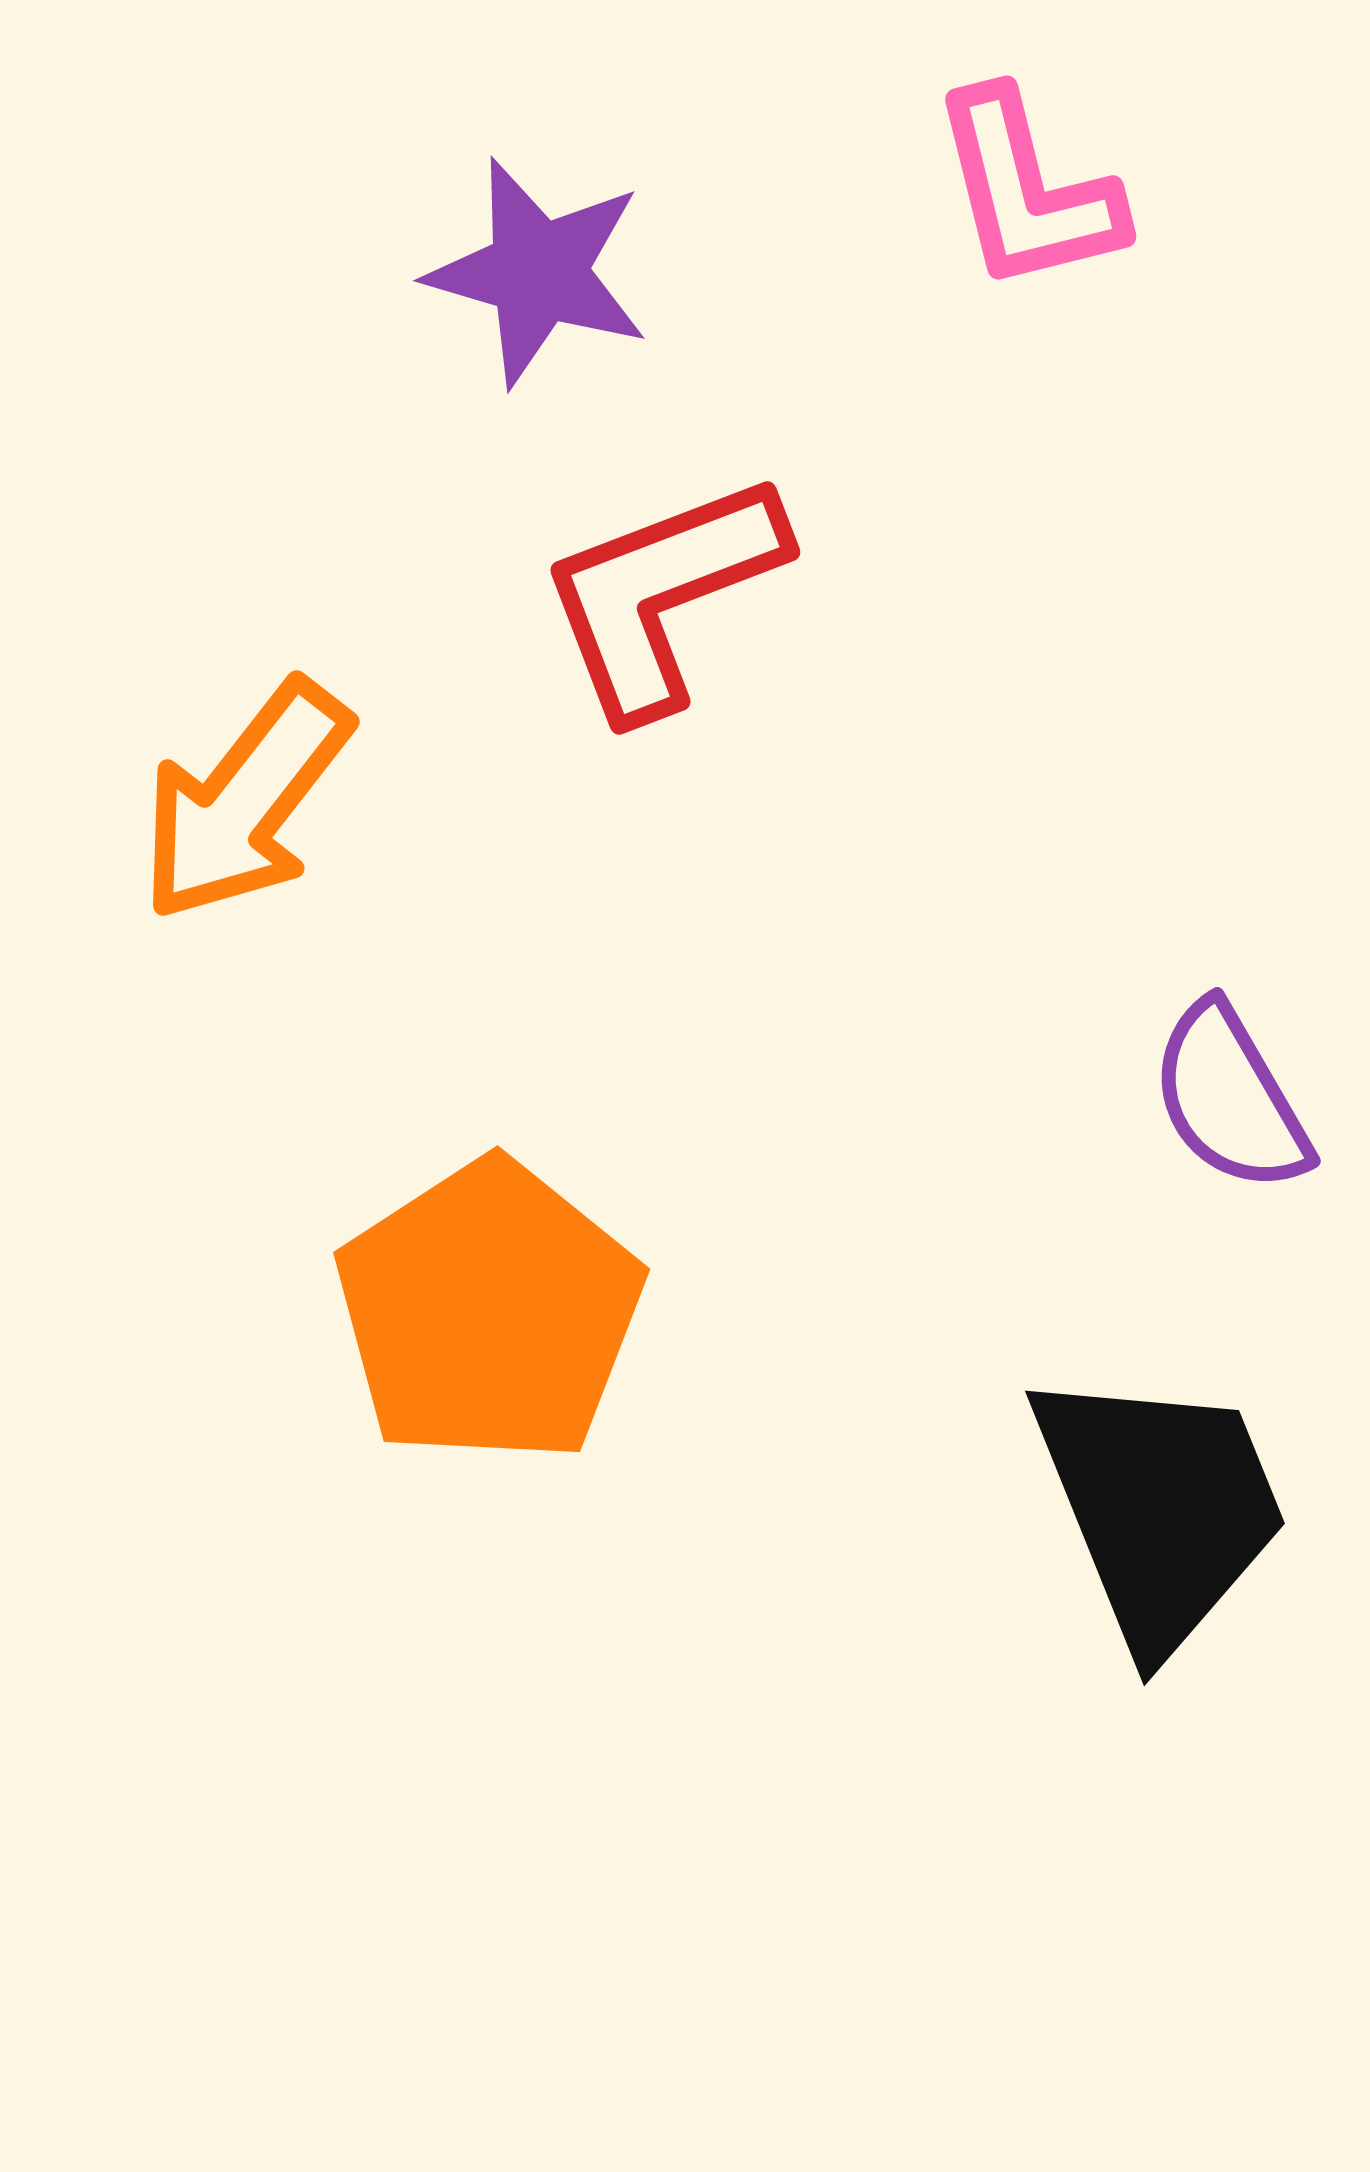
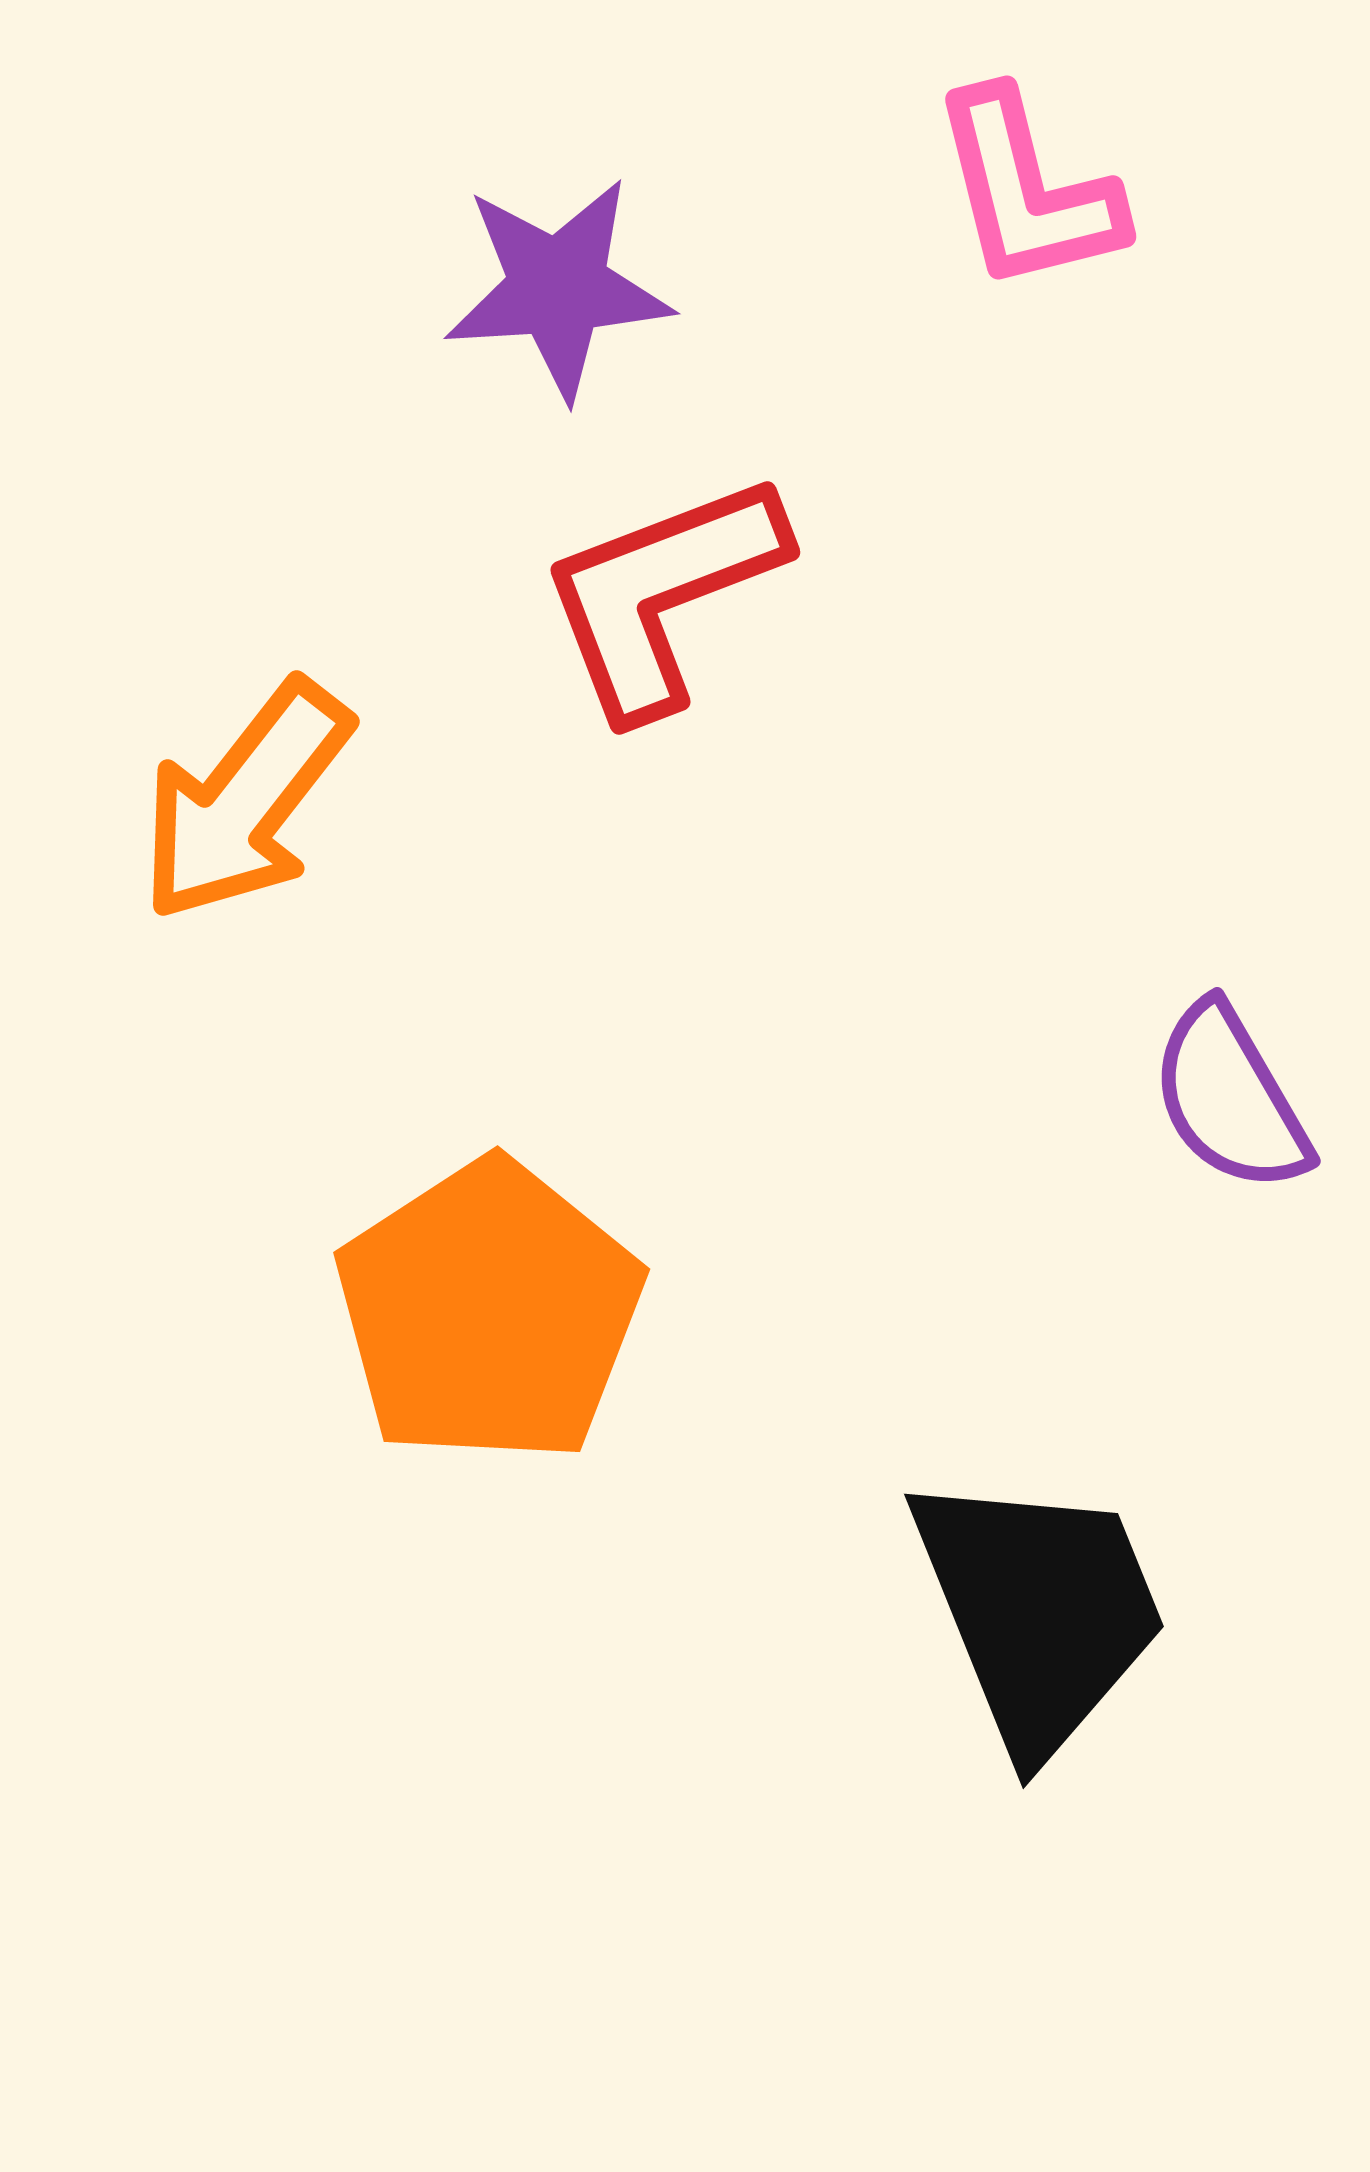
purple star: moved 20 px right, 16 px down; rotated 20 degrees counterclockwise
black trapezoid: moved 121 px left, 103 px down
